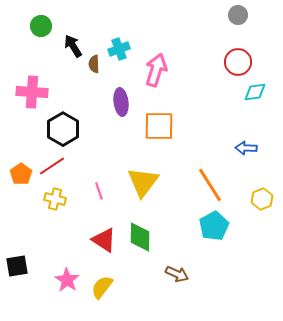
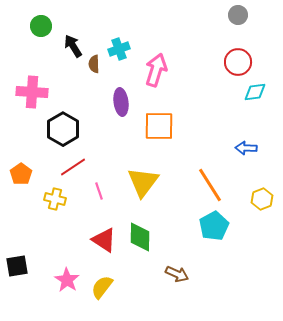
red line: moved 21 px right, 1 px down
